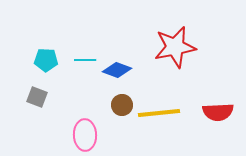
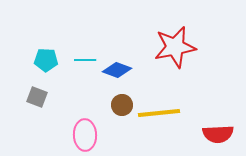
red semicircle: moved 22 px down
